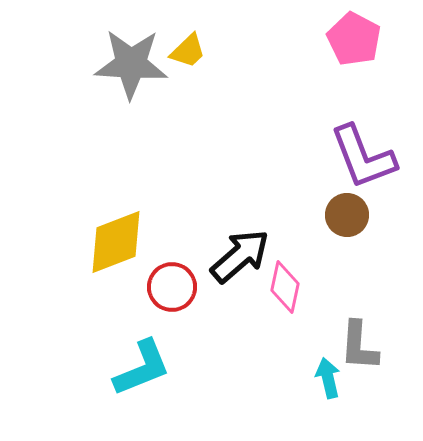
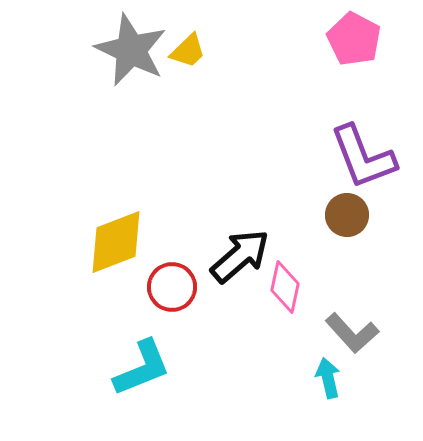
gray star: moved 14 px up; rotated 22 degrees clockwise
gray L-shape: moved 7 px left, 13 px up; rotated 46 degrees counterclockwise
